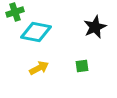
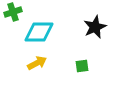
green cross: moved 2 px left
cyan diamond: moved 3 px right; rotated 12 degrees counterclockwise
yellow arrow: moved 2 px left, 5 px up
